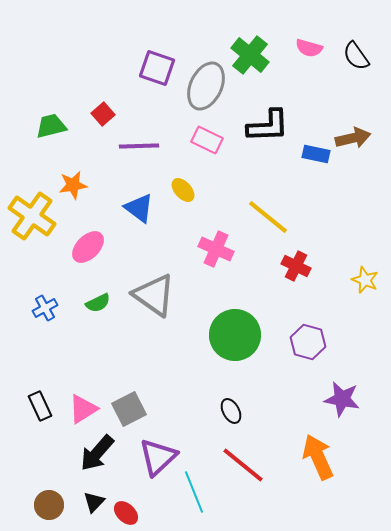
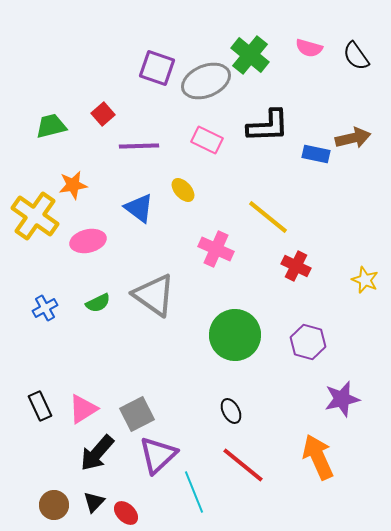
gray ellipse: moved 5 px up; rotated 42 degrees clockwise
yellow cross: moved 3 px right
pink ellipse: moved 6 px up; rotated 32 degrees clockwise
purple star: rotated 24 degrees counterclockwise
gray square: moved 8 px right, 5 px down
purple triangle: moved 2 px up
brown circle: moved 5 px right
